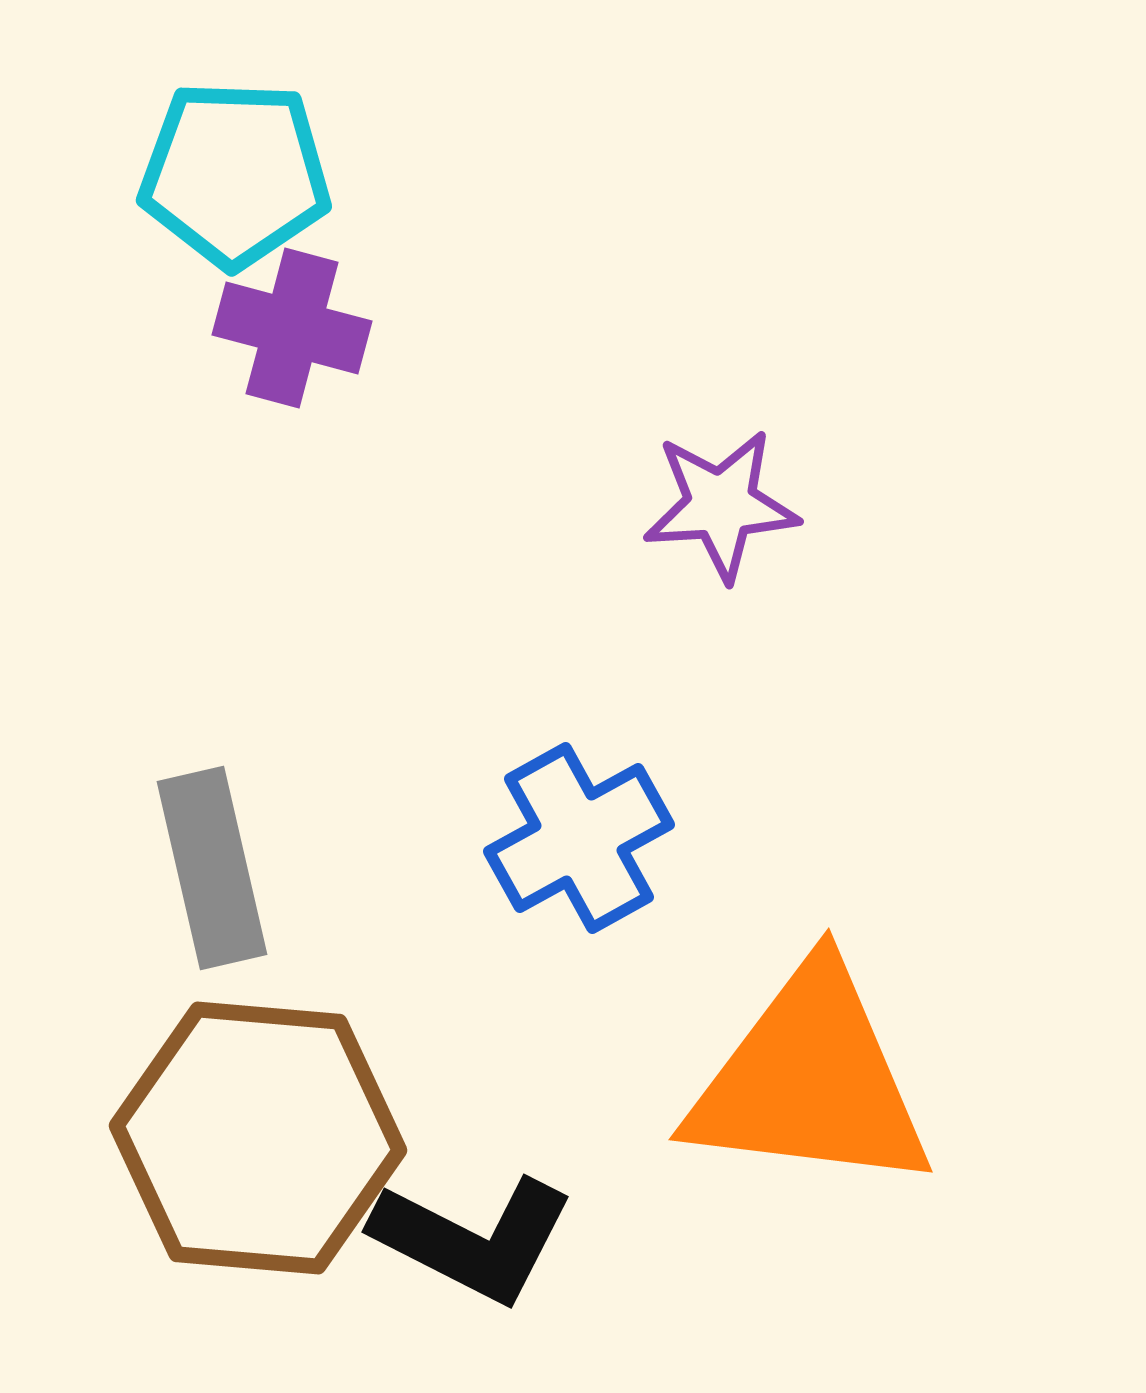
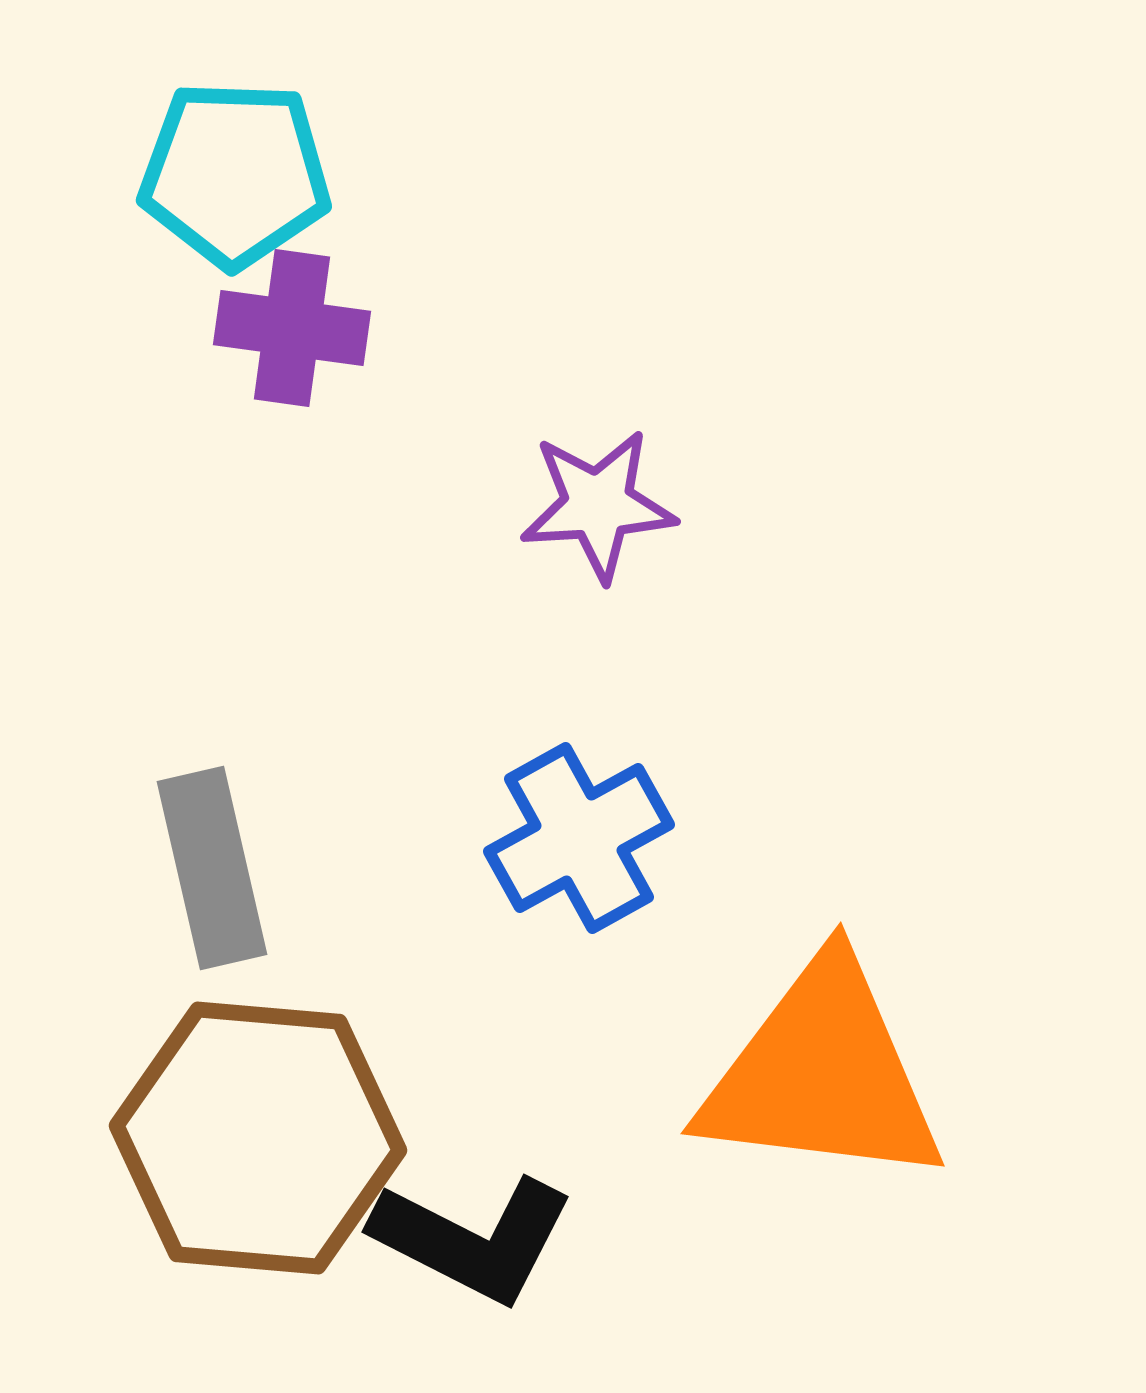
purple cross: rotated 7 degrees counterclockwise
purple star: moved 123 px left
orange triangle: moved 12 px right, 6 px up
